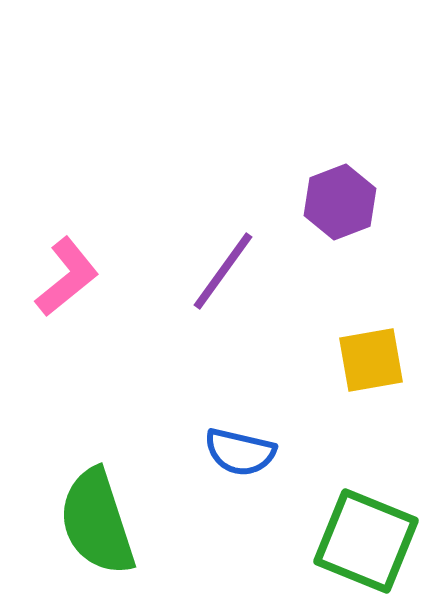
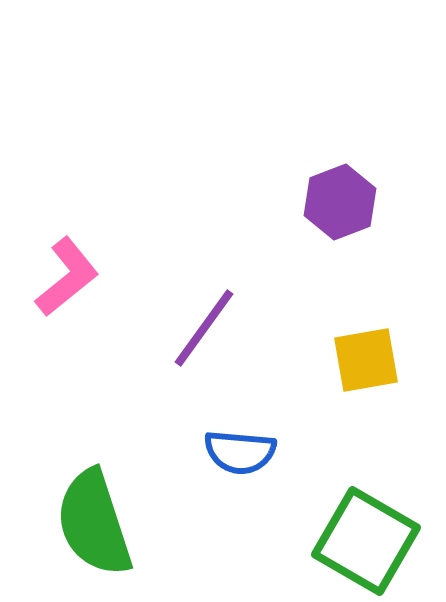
purple line: moved 19 px left, 57 px down
yellow square: moved 5 px left
blue semicircle: rotated 8 degrees counterclockwise
green semicircle: moved 3 px left, 1 px down
green square: rotated 8 degrees clockwise
